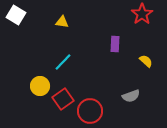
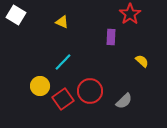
red star: moved 12 px left
yellow triangle: rotated 16 degrees clockwise
purple rectangle: moved 4 px left, 7 px up
yellow semicircle: moved 4 px left
gray semicircle: moved 7 px left, 5 px down; rotated 24 degrees counterclockwise
red circle: moved 20 px up
